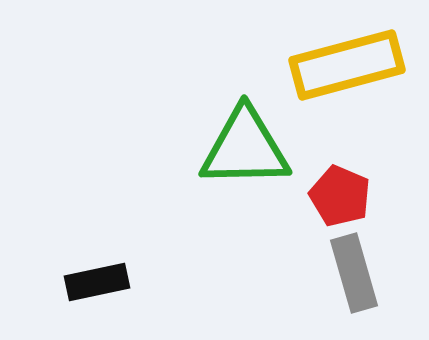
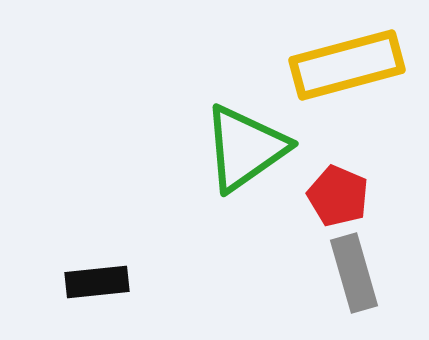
green triangle: rotated 34 degrees counterclockwise
red pentagon: moved 2 px left
black rectangle: rotated 6 degrees clockwise
